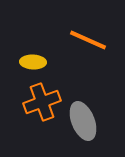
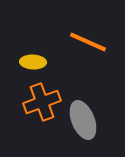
orange line: moved 2 px down
gray ellipse: moved 1 px up
